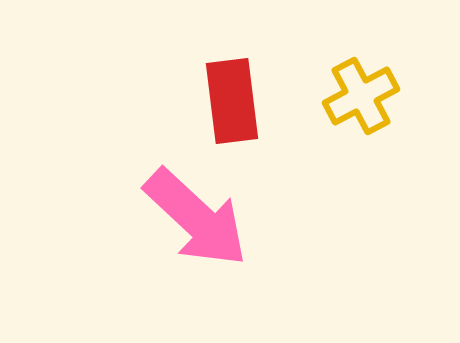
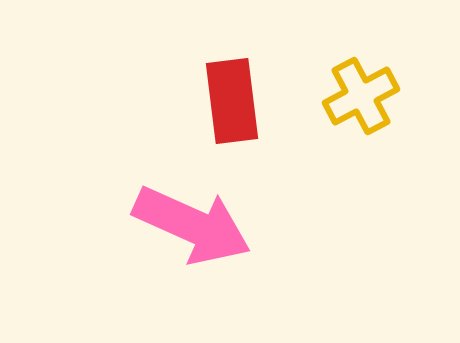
pink arrow: moved 4 px left, 7 px down; rotated 19 degrees counterclockwise
